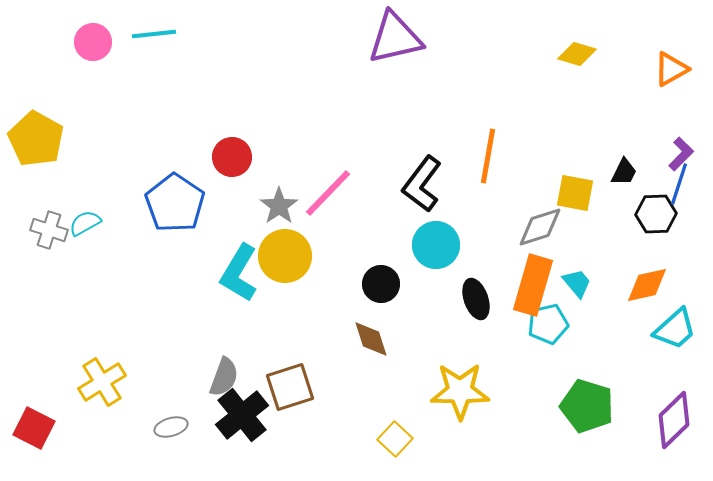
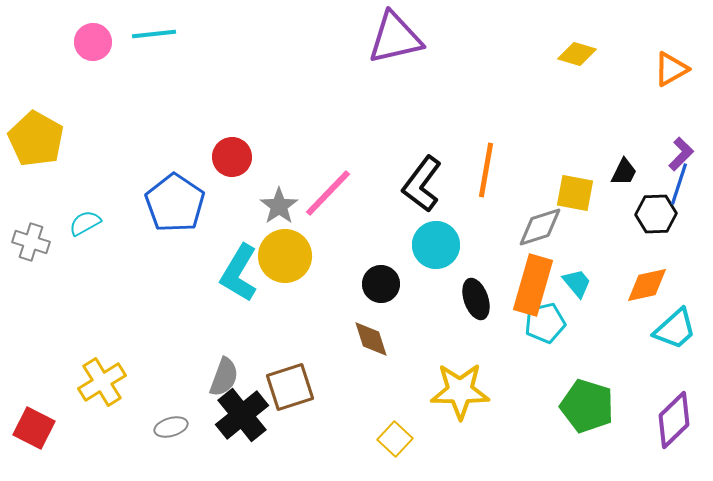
orange line at (488, 156): moved 2 px left, 14 px down
gray cross at (49, 230): moved 18 px left, 12 px down
cyan pentagon at (548, 324): moved 3 px left, 1 px up
